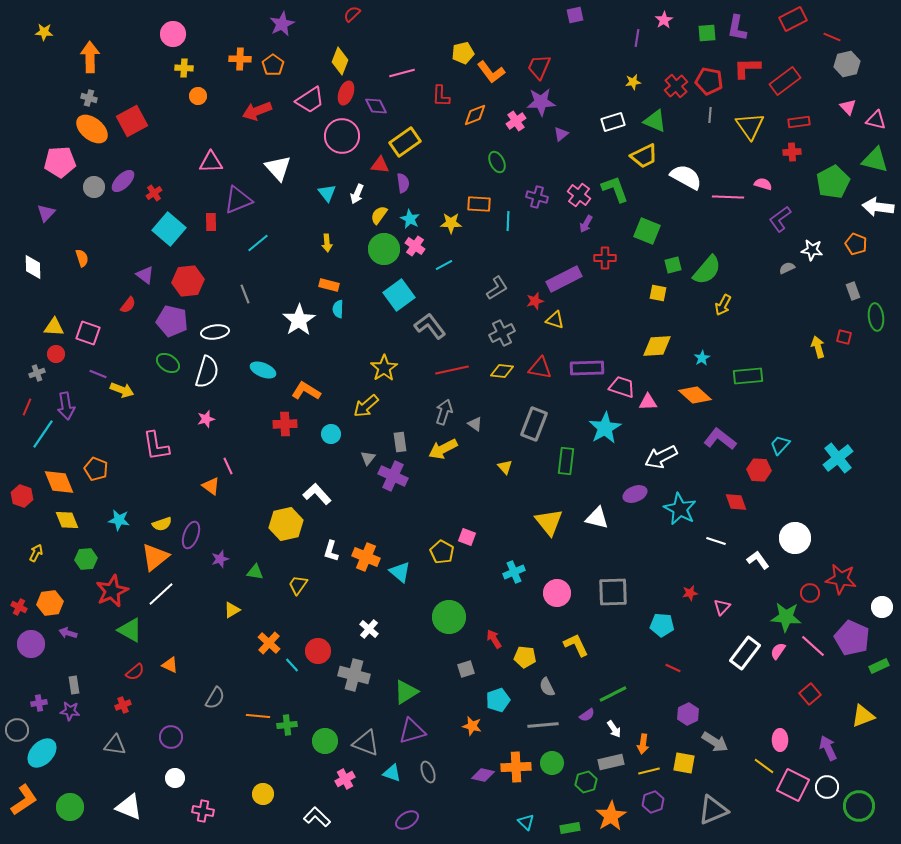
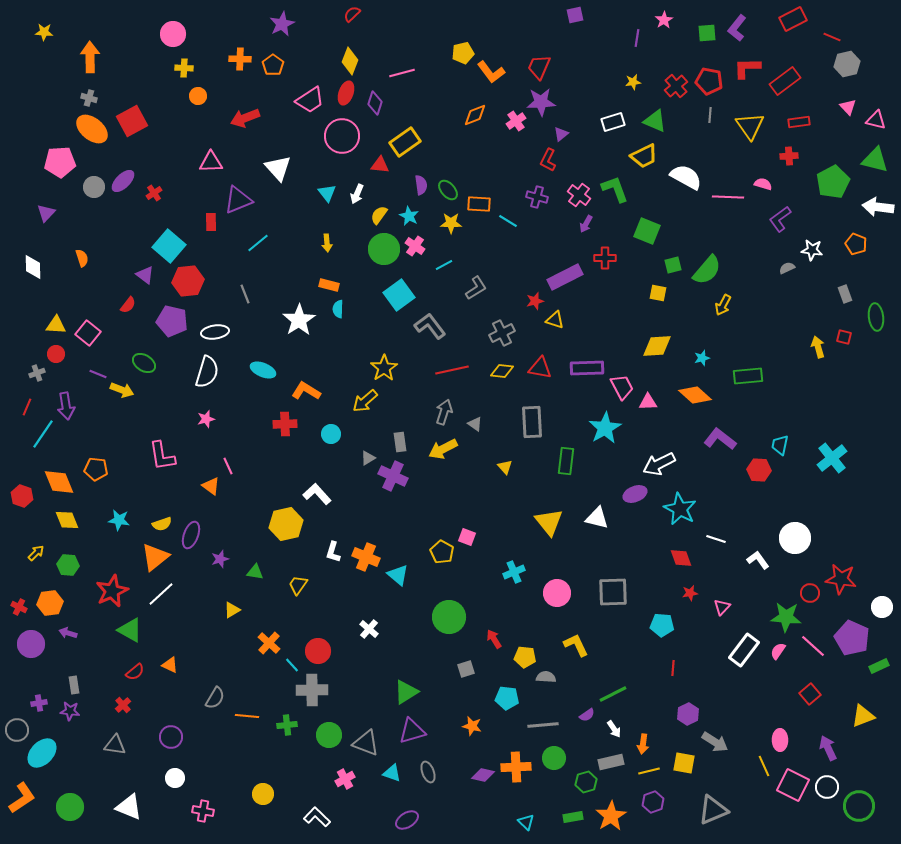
purple L-shape at (737, 28): rotated 28 degrees clockwise
yellow diamond at (340, 61): moved 10 px right
red L-shape at (441, 96): moved 107 px right, 64 px down; rotated 25 degrees clockwise
purple diamond at (376, 106): moved 1 px left, 3 px up; rotated 45 degrees clockwise
red arrow at (257, 111): moved 12 px left, 7 px down
red cross at (792, 152): moved 3 px left, 4 px down
green ellipse at (497, 162): moved 49 px left, 28 px down; rotated 15 degrees counterclockwise
purple semicircle at (403, 183): moved 18 px right, 2 px down
cyan star at (410, 219): moved 1 px left, 3 px up
cyan line at (508, 221): rotated 60 degrees counterclockwise
cyan square at (169, 229): moved 17 px down
purple rectangle at (564, 279): moved 1 px right, 2 px up
gray L-shape at (497, 288): moved 21 px left
gray rectangle at (853, 291): moved 8 px left, 3 px down
yellow triangle at (54, 327): moved 2 px right, 2 px up
pink square at (88, 333): rotated 20 degrees clockwise
cyan star at (702, 358): rotated 14 degrees clockwise
green ellipse at (168, 363): moved 24 px left
pink trapezoid at (622, 387): rotated 44 degrees clockwise
yellow arrow at (366, 406): moved 1 px left, 5 px up
gray rectangle at (534, 424): moved 2 px left, 2 px up; rotated 24 degrees counterclockwise
cyan trapezoid at (780, 445): rotated 30 degrees counterclockwise
pink L-shape at (156, 446): moved 6 px right, 10 px down
white arrow at (661, 457): moved 2 px left, 7 px down
gray triangle at (368, 458): rotated 21 degrees clockwise
cyan cross at (838, 458): moved 6 px left
orange pentagon at (96, 469): rotated 15 degrees counterclockwise
red diamond at (736, 502): moved 55 px left, 56 px down
white line at (716, 541): moved 2 px up
white L-shape at (331, 551): moved 2 px right, 1 px down
yellow arrow at (36, 553): rotated 18 degrees clockwise
green hexagon at (86, 559): moved 18 px left, 6 px down; rotated 10 degrees clockwise
cyan triangle at (400, 572): moved 2 px left, 3 px down
white rectangle at (745, 653): moved 1 px left, 3 px up
red line at (673, 668): rotated 70 degrees clockwise
gray cross at (354, 675): moved 42 px left, 15 px down; rotated 16 degrees counterclockwise
gray semicircle at (547, 687): moved 1 px left, 10 px up; rotated 120 degrees clockwise
cyan pentagon at (498, 700): moved 9 px right, 2 px up; rotated 25 degrees clockwise
red cross at (123, 705): rotated 21 degrees counterclockwise
orange line at (258, 716): moved 11 px left
green circle at (325, 741): moved 4 px right, 6 px up
green circle at (552, 763): moved 2 px right, 5 px up
yellow line at (764, 766): rotated 30 degrees clockwise
orange L-shape at (24, 800): moved 2 px left, 2 px up
green rectangle at (570, 828): moved 3 px right, 11 px up
